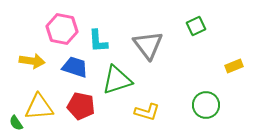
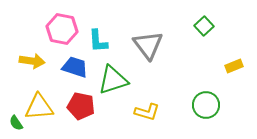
green square: moved 8 px right; rotated 18 degrees counterclockwise
green triangle: moved 4 px left
